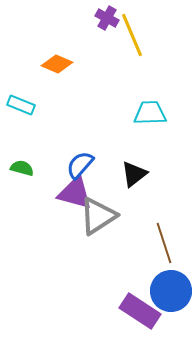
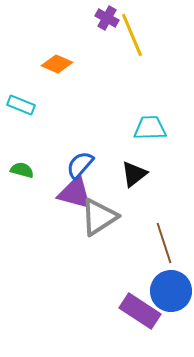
cyan trapezoid: moved 15 px down
green semicircle: moved 2 px down
gray triangle: moved 1 px right, 1 px down
